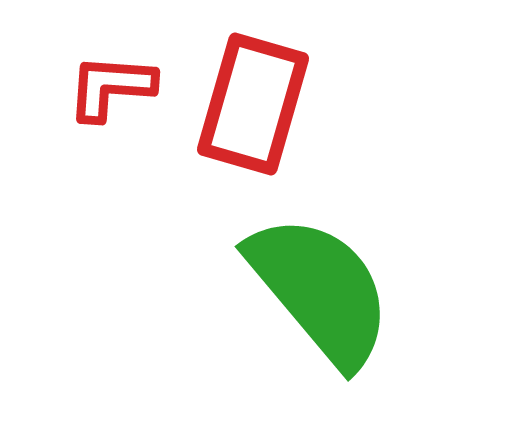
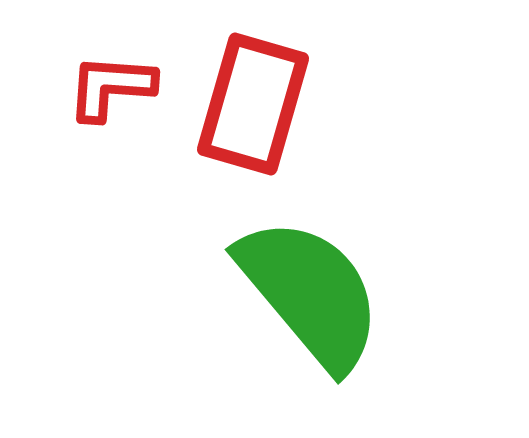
green semicircle: moved 10 px left, 3 px down
